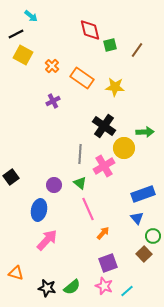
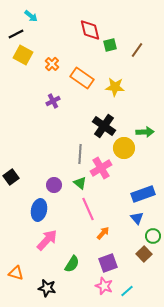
orange cross: moved 2 px up
pink cross: moved 3 px left, 2 px down
green semicircle: moved 23 px up; rotated 18 degrees counterclockwise
